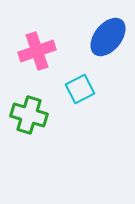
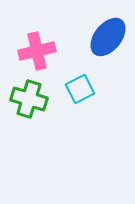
pink cross: rotated 6 degrees clockwise
green cross: moved 16 px up
